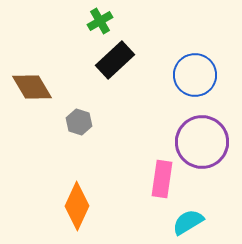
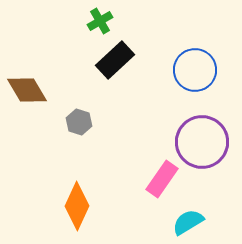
blue circle: moved 5 px up
brown diamond: moved 5 px left, 3 px down
pink rectangle: rotated 27 degrees clockwise
